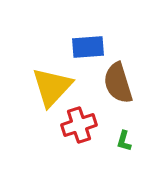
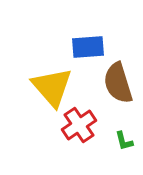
yellow triangle: rotated 24 degrees counterclockwise
red cross: rotated 16 degrees counterclockwise
green L-shape: rotated 30 degrees counterclockwise
